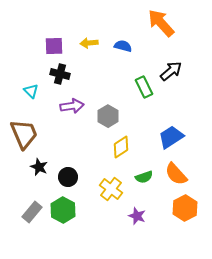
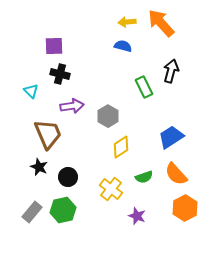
yellow arrow: moved 38 px right, 21 px up
black arrow: rotated 35 degrees counterclockwise
brown trapezoid: moved 24 px right
green hexagon: rotated 20 degrees clockwise
